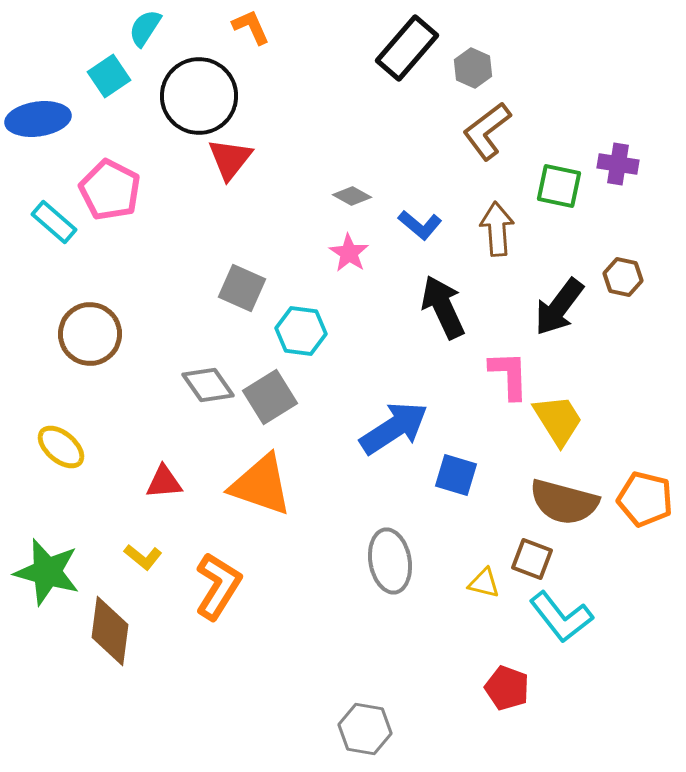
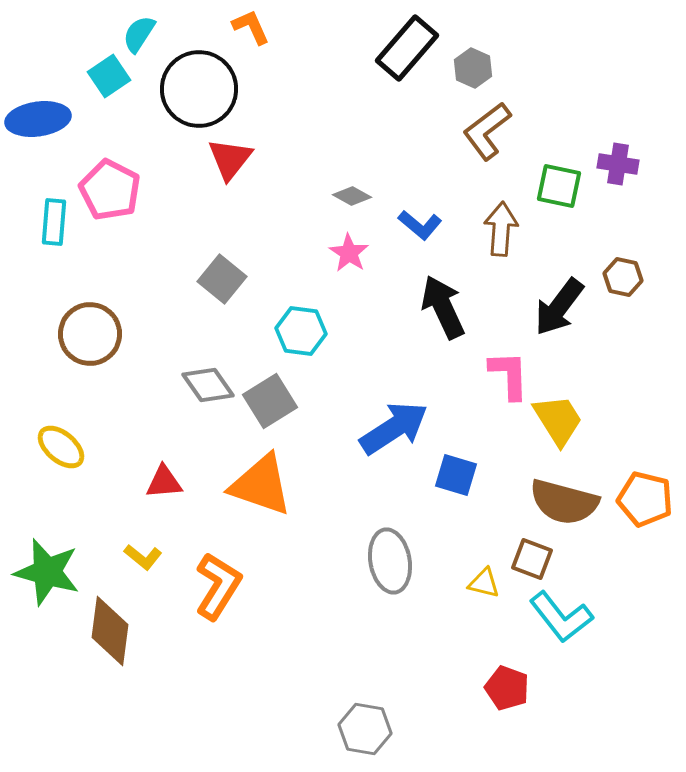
cyan semicircle at (145, 28): moved 6 px left, 6 px down
black circle at (199, 96): moved 7 px up
cyan rectangle at (54, 222): rotated 54 degrees clockwise
brown arrow at (497, 229): moved 4 px right; rotated 8 degrees clockwise
gray square at (242, 288): moved 20 px left, 9 px up; rotated 15 degrees clockwise
gray square at (270, 397): moved 4 px down
